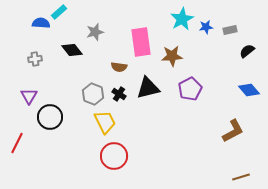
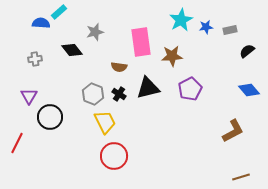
cyan star: moved 1 px left, 1 px down
